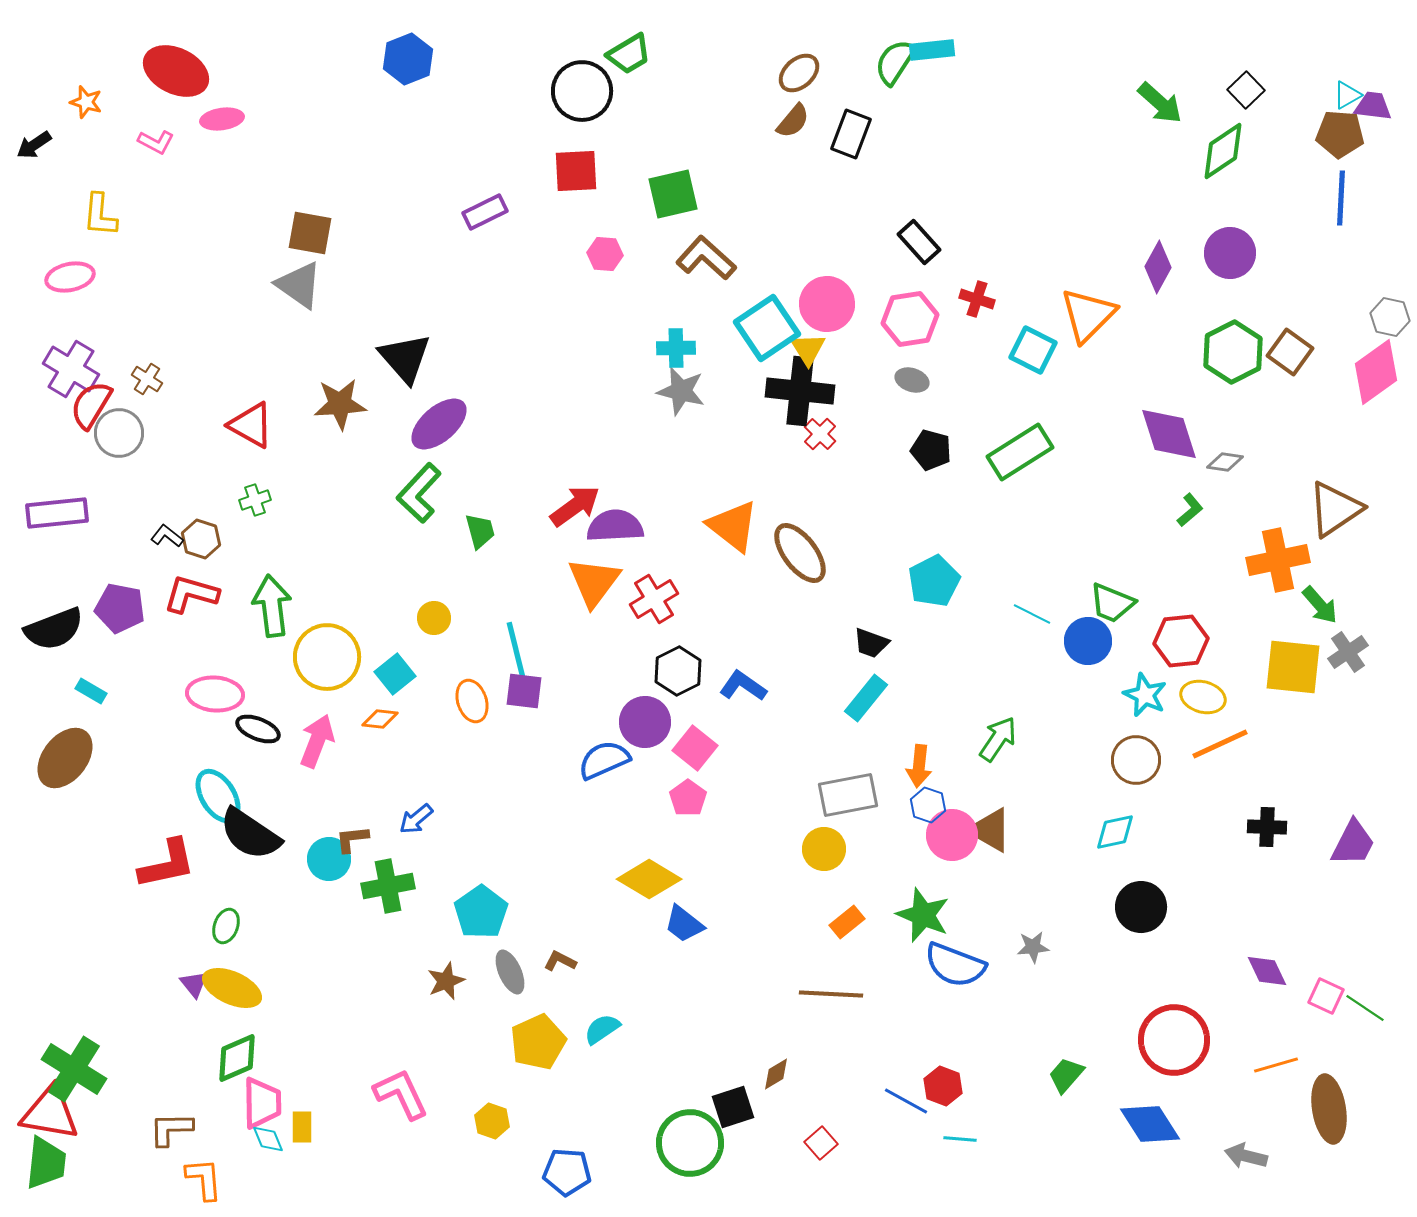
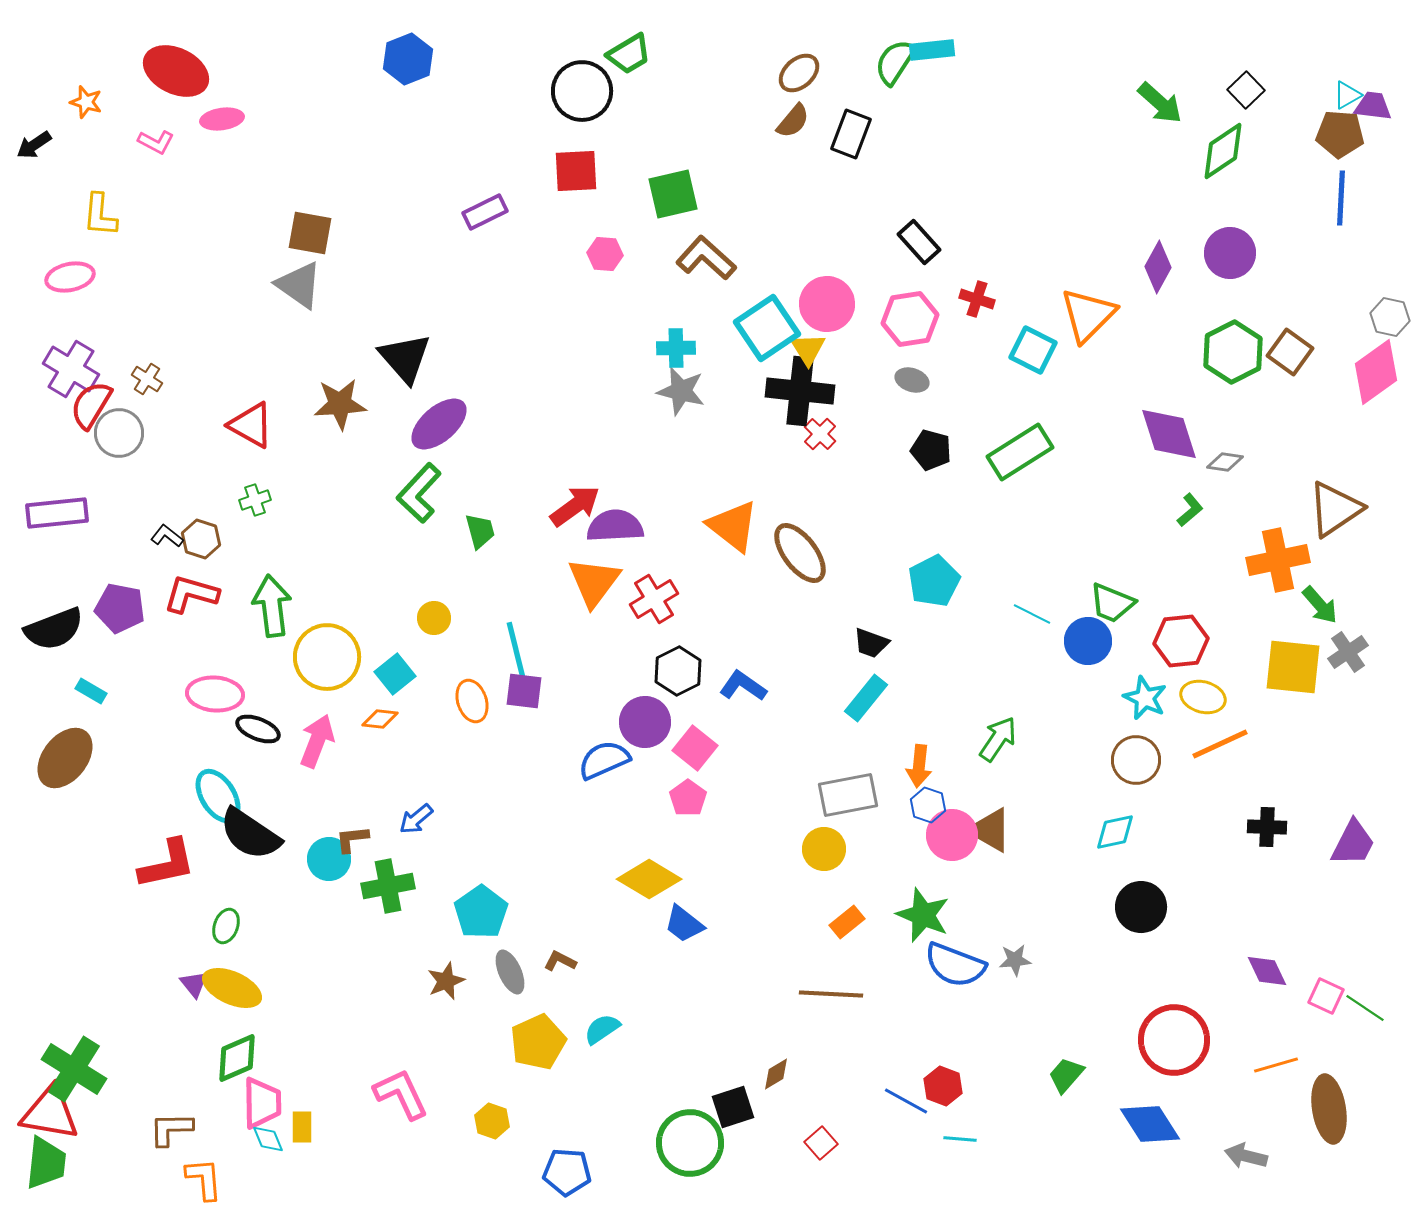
cyan star at (1145, 695): moved 3 px down
gray star at (1033, 947): moved 18 px left, 13 px down
